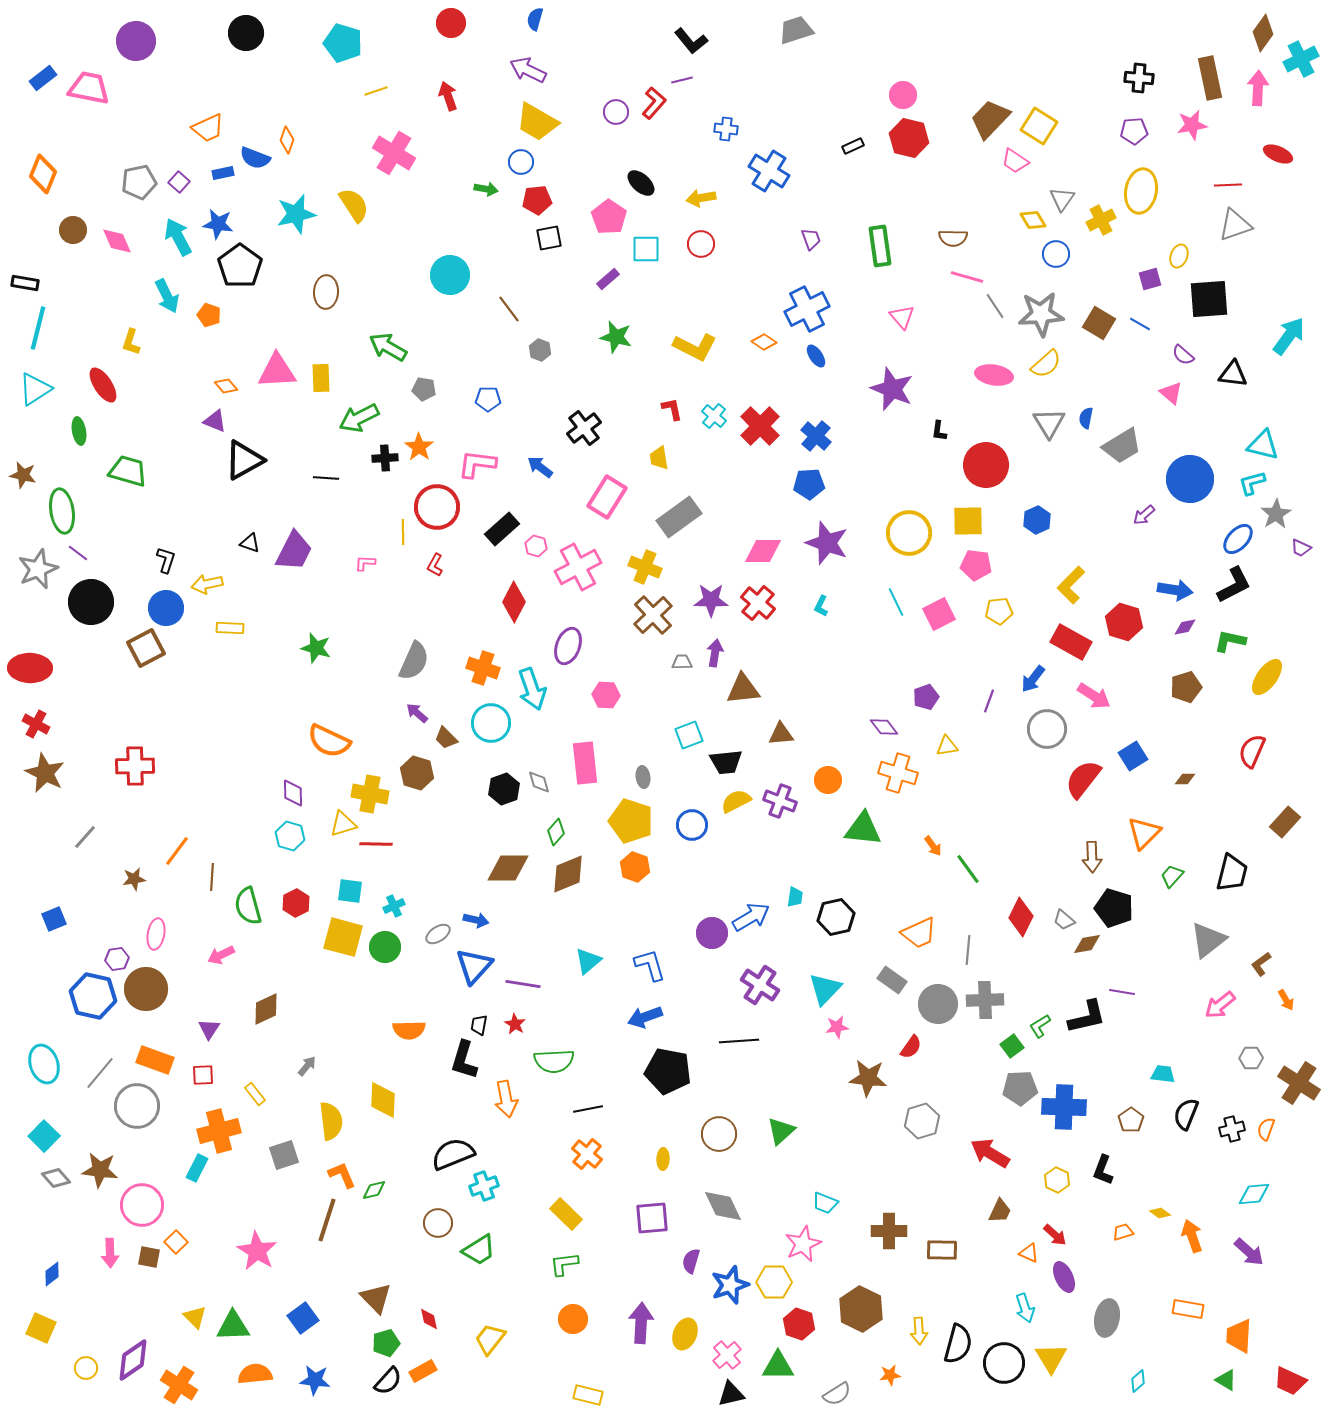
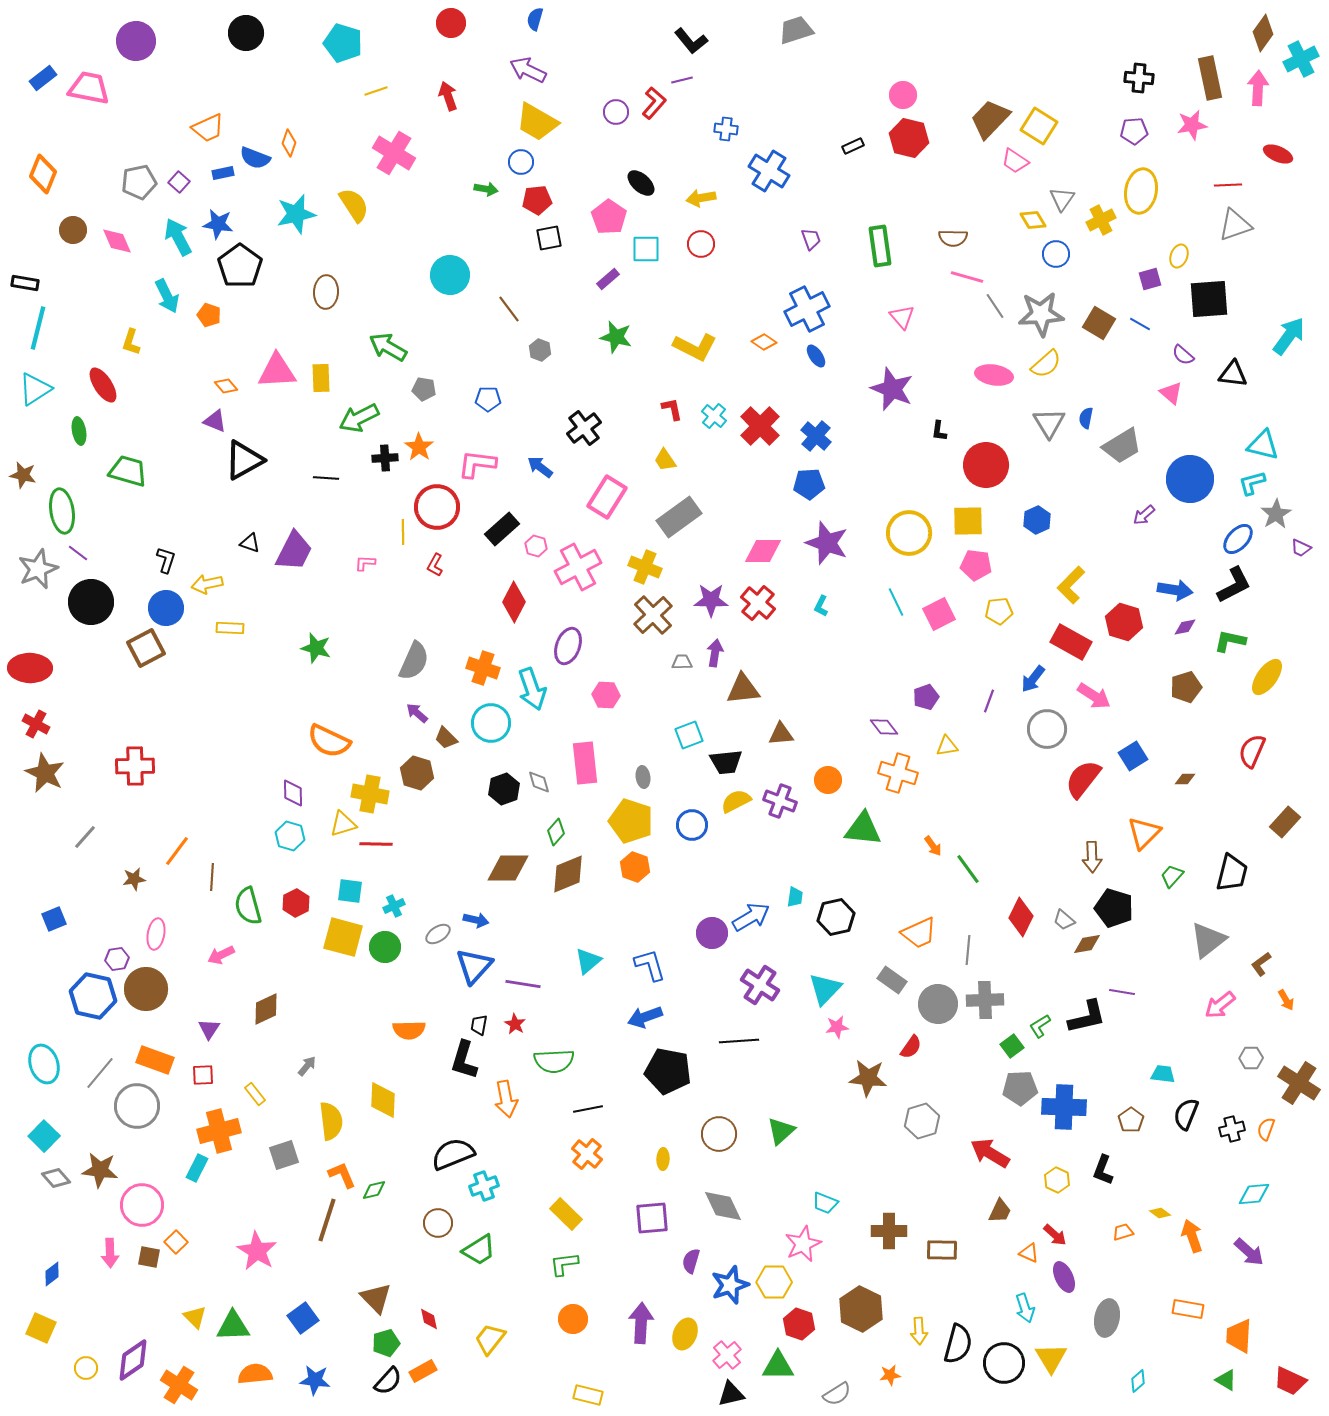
orange diamond at (287, 140): moved 2 px right, 3 px down
yellow trapezoid at (659, 458): moved 6 px right, 2 px down; rotated 25 degrees counterclockwise
